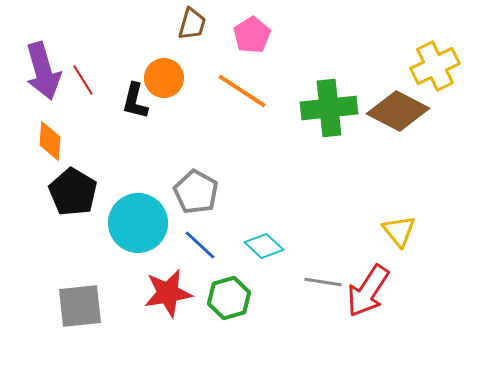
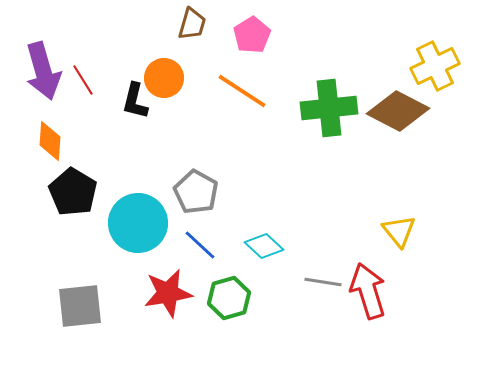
red arrow: rotated 130 degrees clockwise
